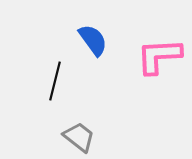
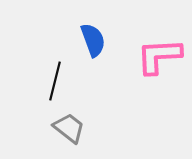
blue semicircle: rotated 16 degrees clockwise
gray trapezoid: moved 10 px left, 9 px up
